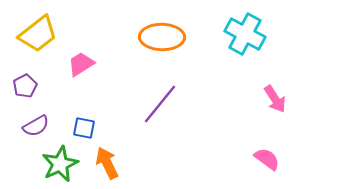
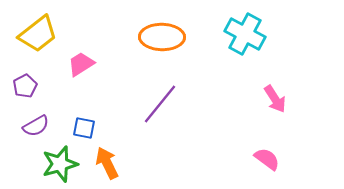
green star: rotated 9 degrees clockwise
